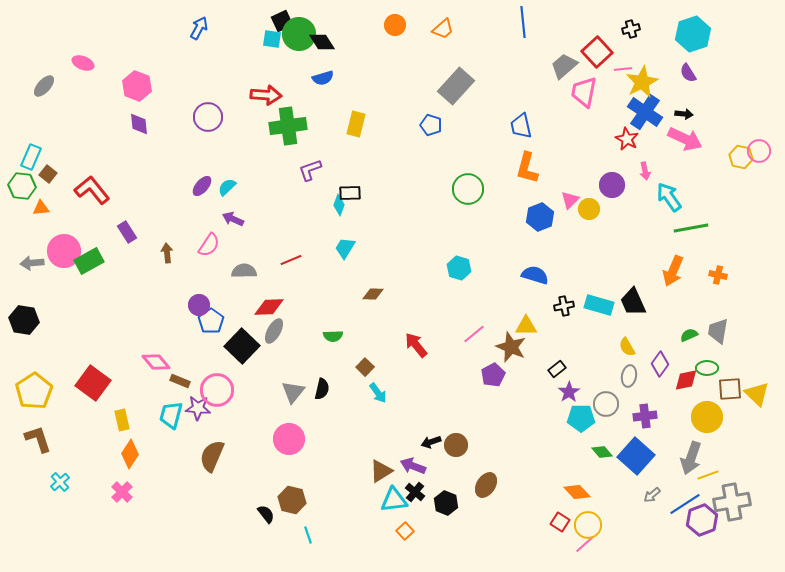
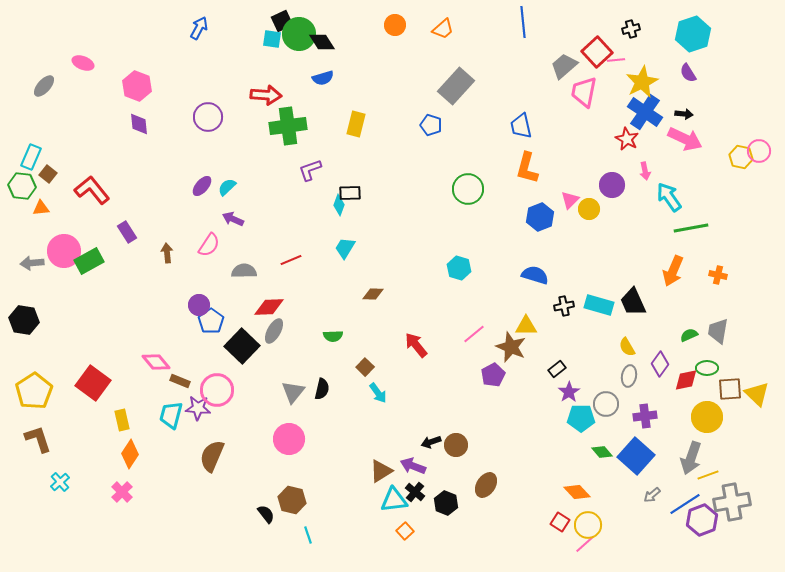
pink line at (623, 69): moved 7 px left, 9 px up
